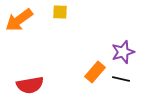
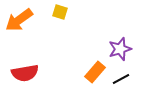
yellow square: rotated 14 degrees clockwise
purple star: moved 3 px left, 3 px up
black line: rotated 42 degrees counterclockwise
red semicircle: moved 5 px left, 12 px up
